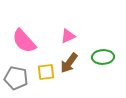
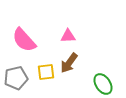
pink triangle: rotated 21 degrees clockwise
pink semicircle: moved 1 px up
green ellipse: moved 27 px down; rotated 60 degrees clockwise
gray pentagon: rotated 25 degrees counterclockwise
